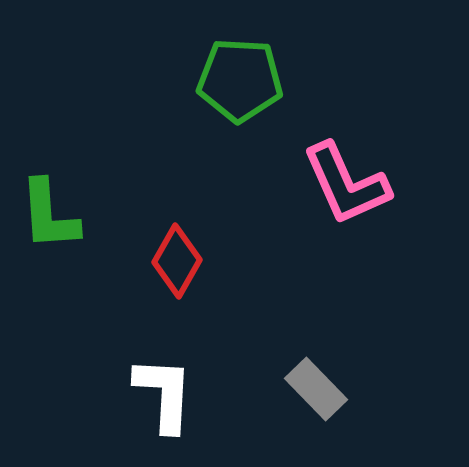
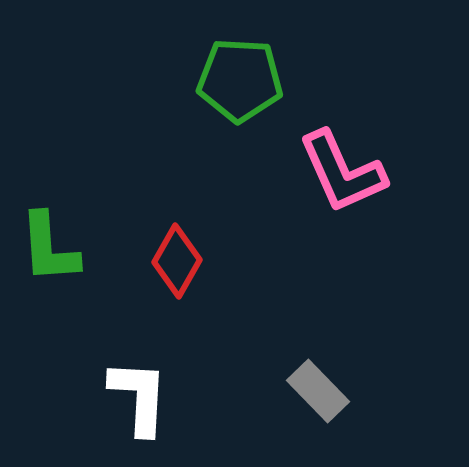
pink L-shape: moved 4 px left, 12 px up
green L-shape: moved 33 px down
gray rectangle: moved 2 px right, 2 px down
white L-shape: moved 25 px left, 3 px down
